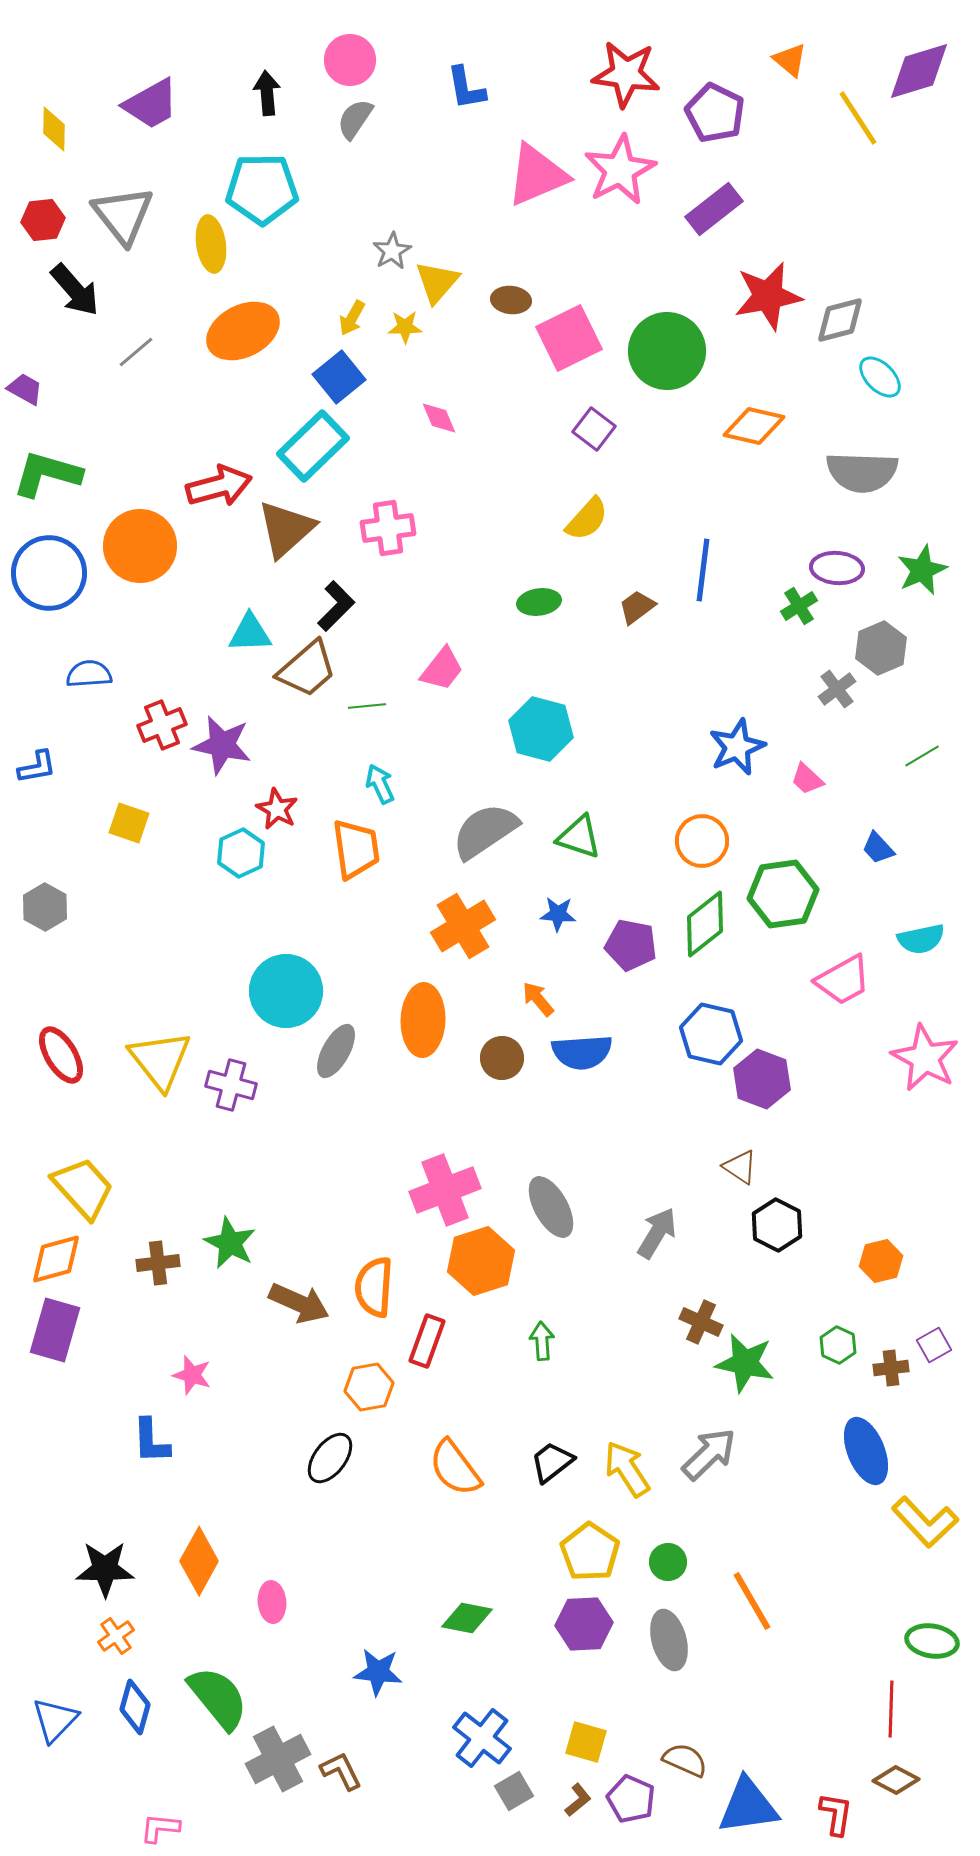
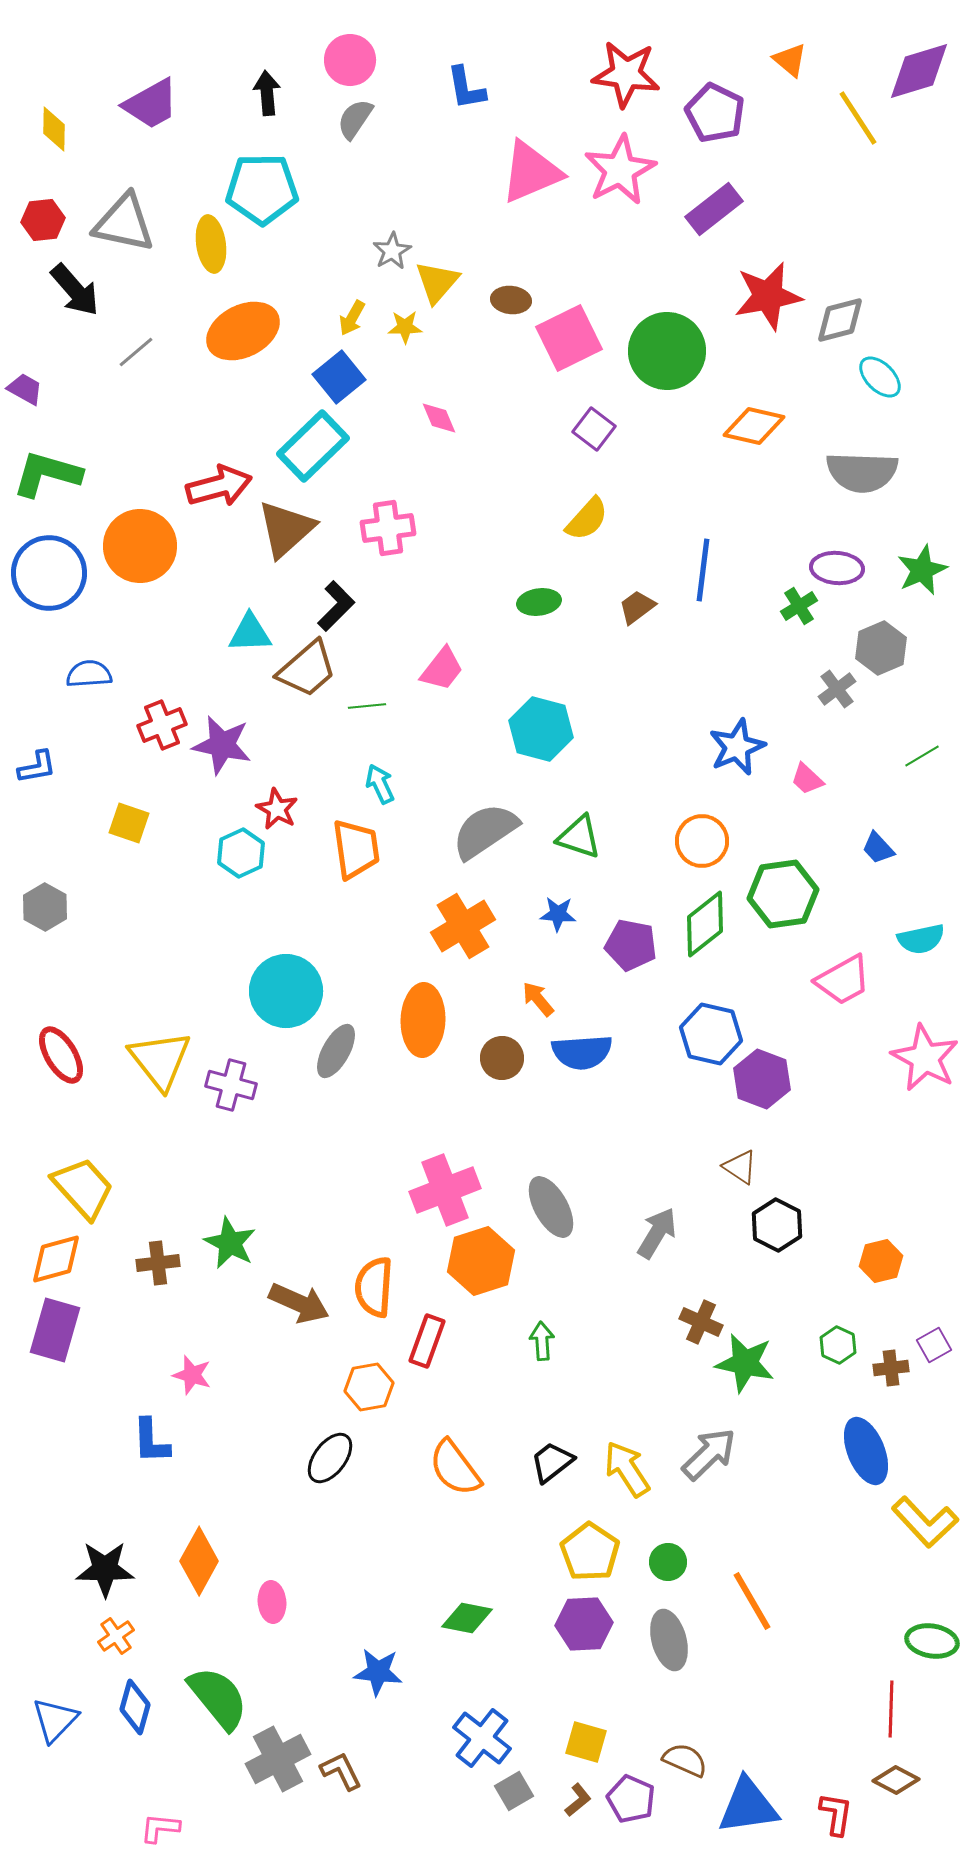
pink triangle at (537, 175): moved 6 px left, 3 px up
gray triangle at (123, 215): moved 1 px right, 8 px down; rotated 40 degrees counterclockwise
